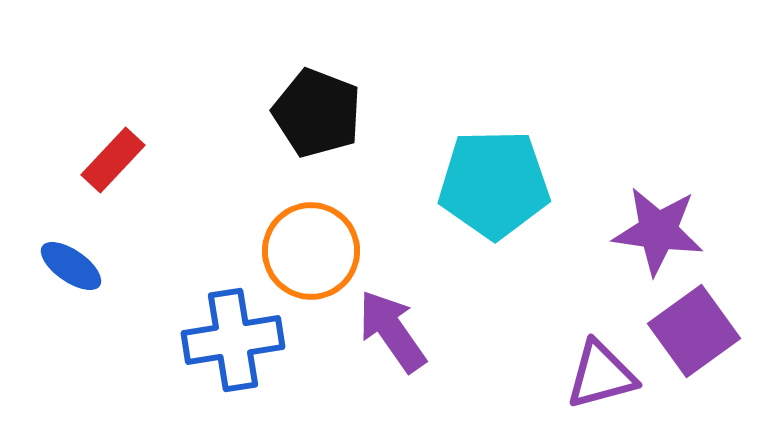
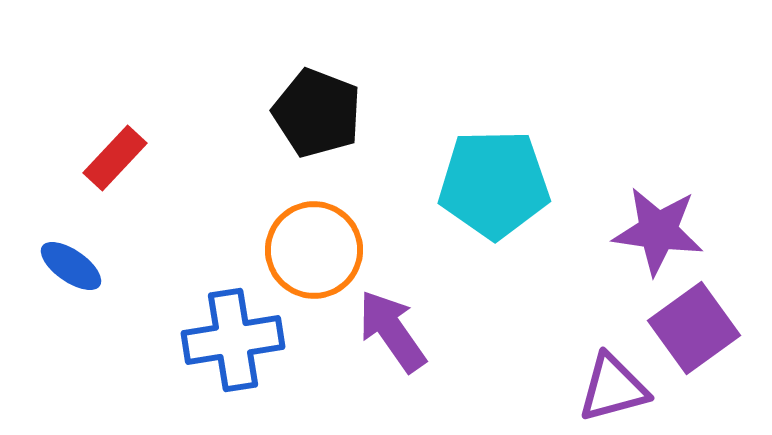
red rectangle: moved 2 px right, 2 px up
orange circle: moved 3 px right, 1 px up
purple square: moved 3 px up
purple triangle: moved 12 px right, 13 px down
